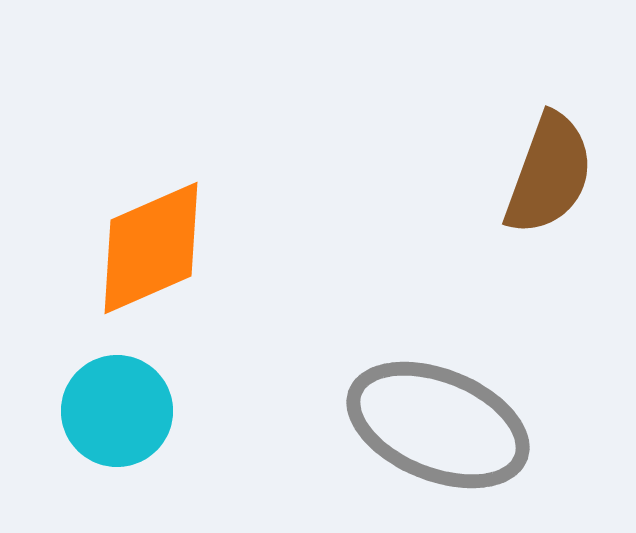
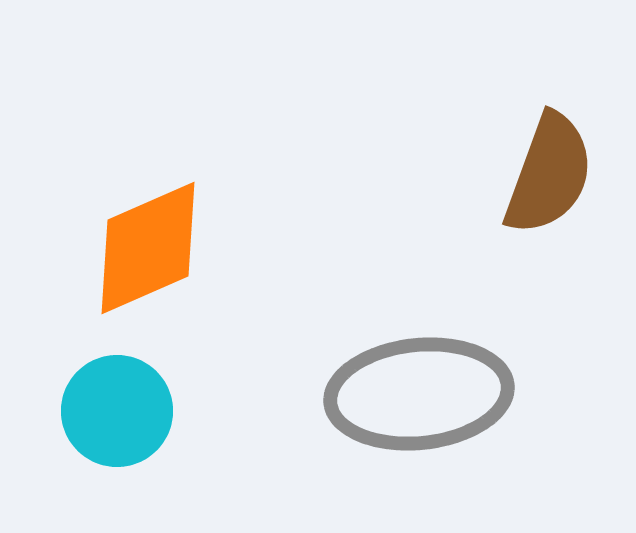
orange diamond: moved 3 px left
gray ellipse: moved 19 px left, 31 px up; rotated 28 degrees counterclockwise
